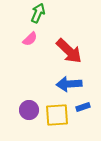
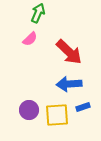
red arrow: moved 1 px down
